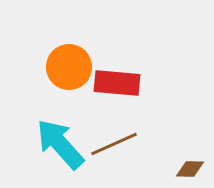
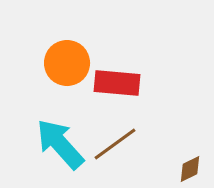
orange circle: moved 2 px left, 4 px up
brown line: moved 1 px right; rotated 12 degrees counterclockwise
brown diamond: rotated 28 degrees counterclockwise
